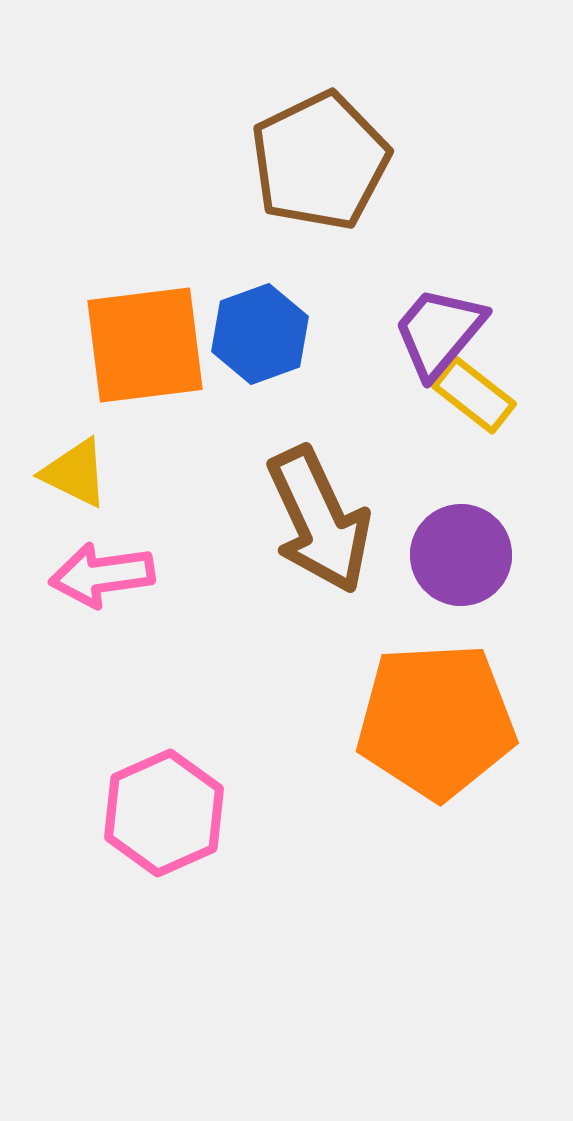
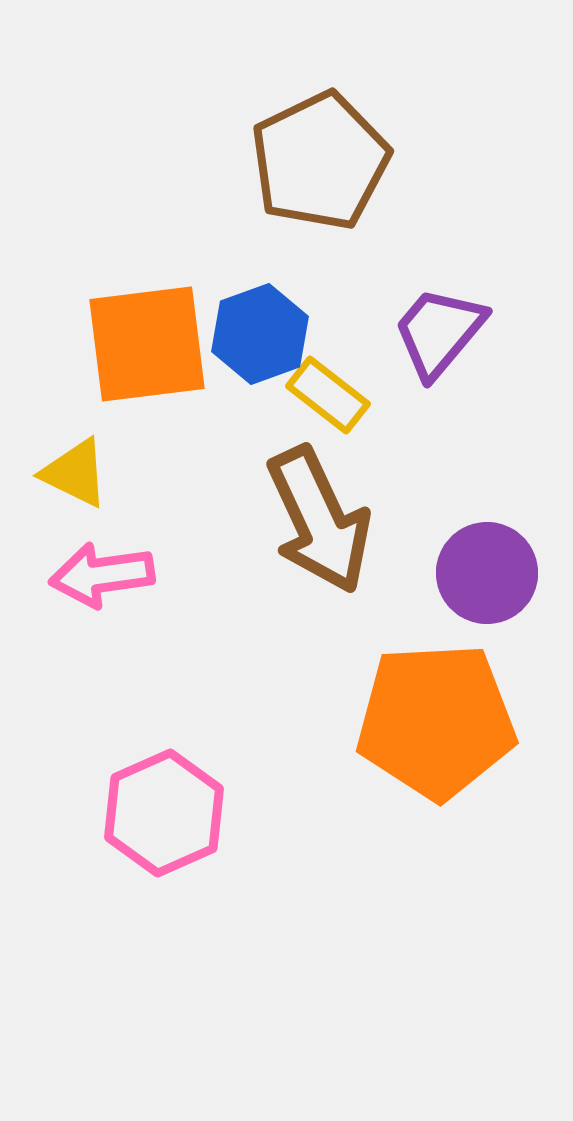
orange square: moved 2 px right, 1 px up
yellow rectangle: moved 146 px left
purple circle: moved 26 px right, 18 px down
